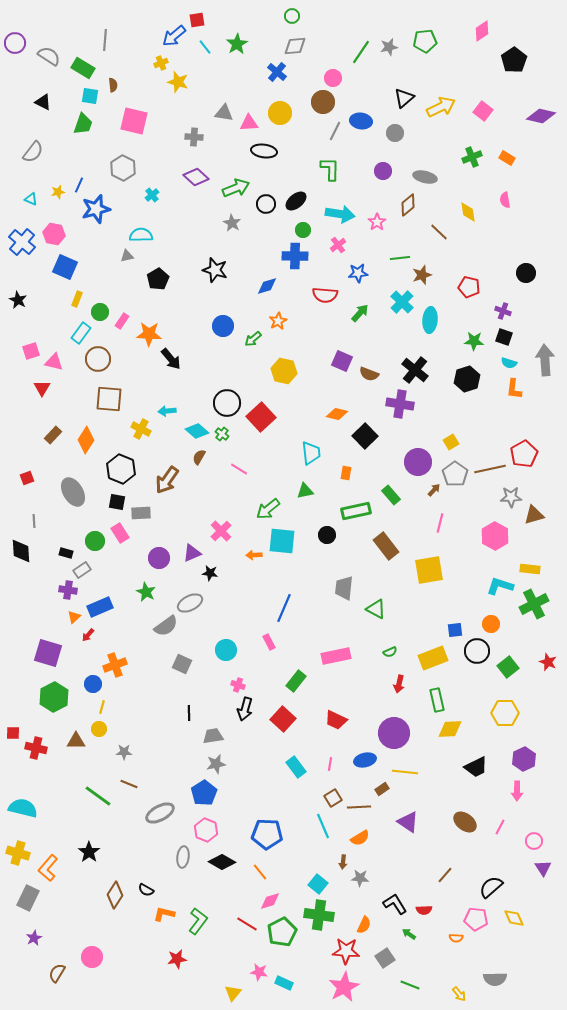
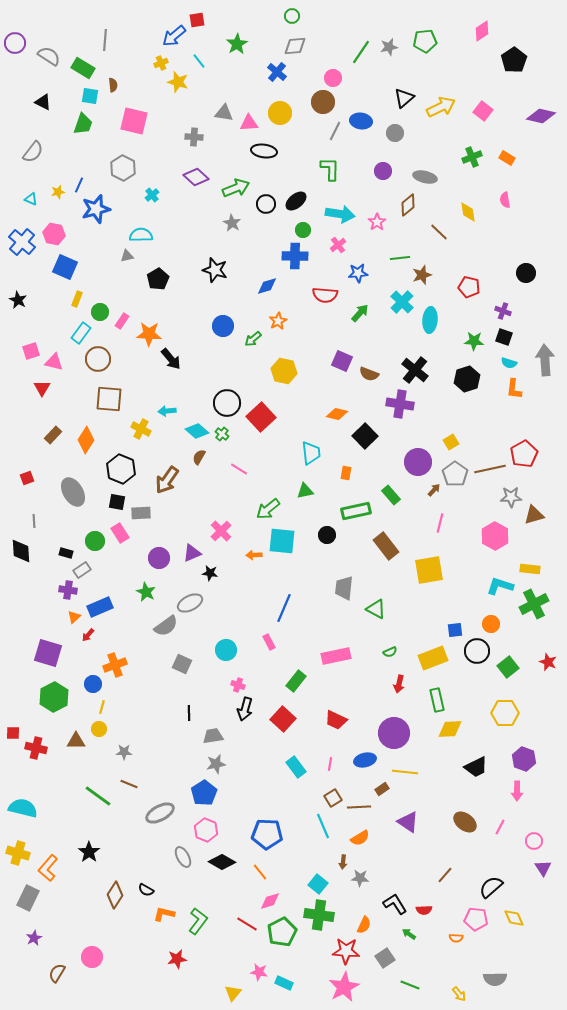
cyan line at (205, 47): moved 6 px left, 14 px down
purple hexagon at (524, 759): rotated 15 degrees counterclockwise
gray ellipse at (183, 857): rotated 35 degrees counterclockwise
